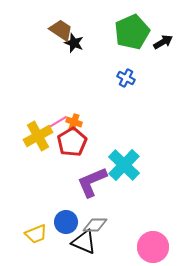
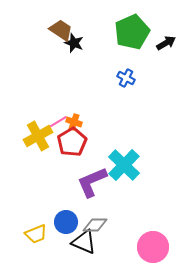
black arrow: moved 3 px right, 1 px down
